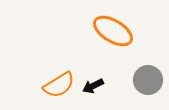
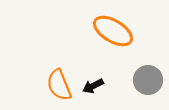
orange semicircle: rotated 100 degrees clockwise
